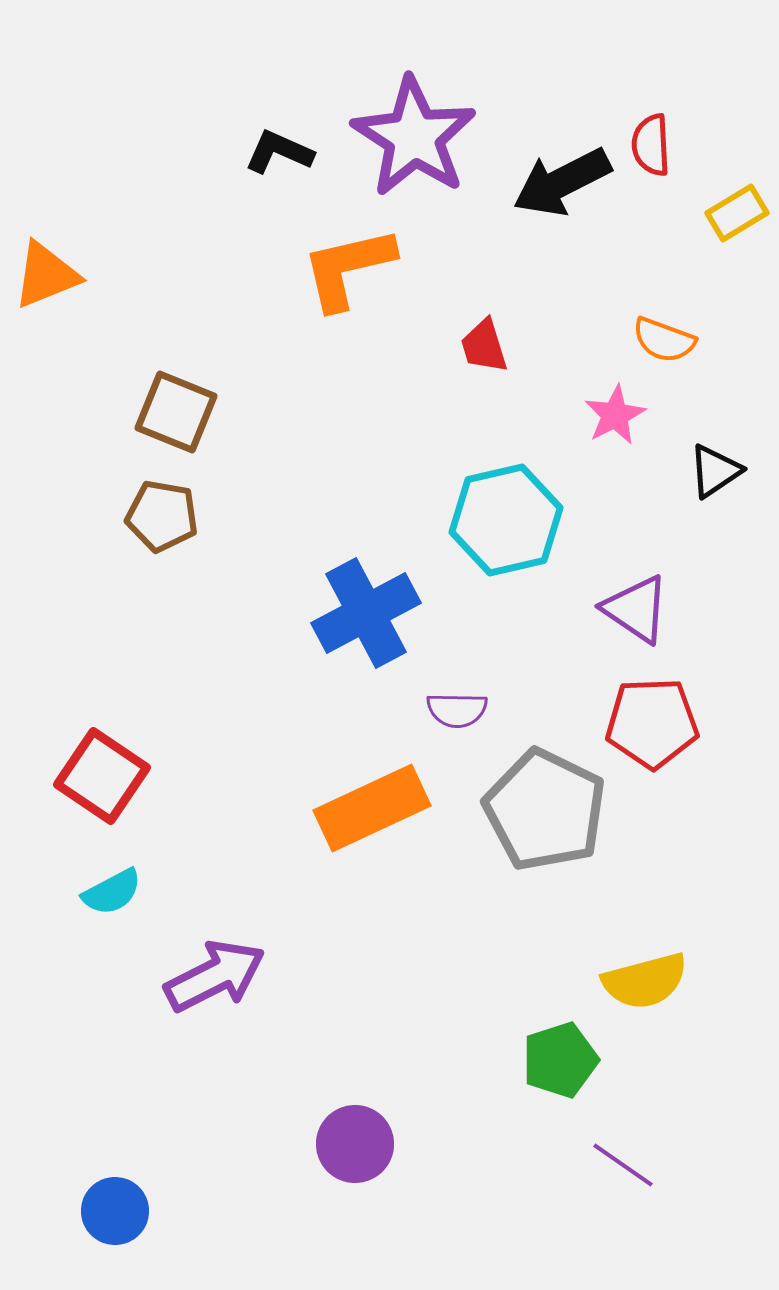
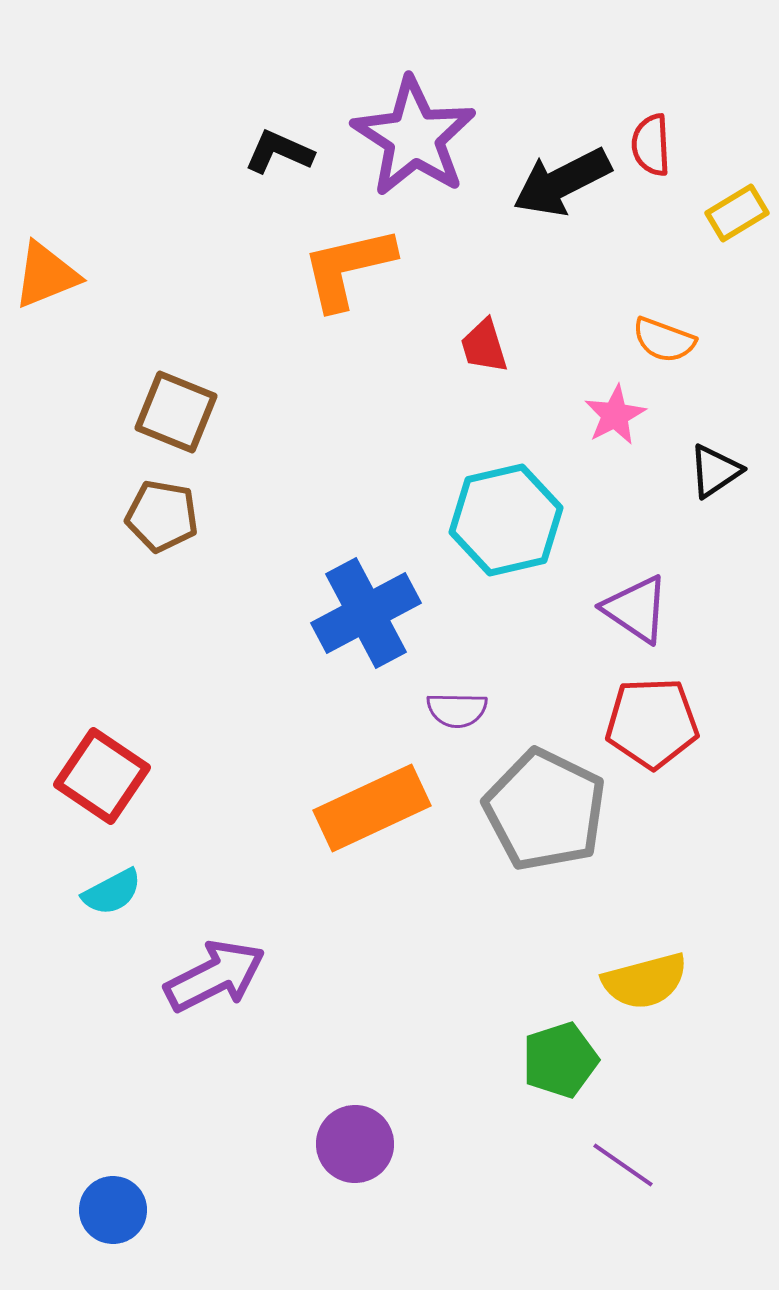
blue circle: moved 2 px left, 1 px up
